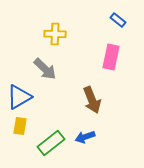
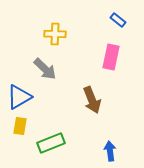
blue arrow: moved 25 px right, 14 px down; rotated 102 degrees clockwise
green rectangle: rotated 16 degrees clockwise
